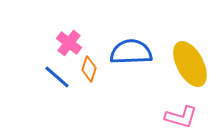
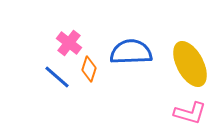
pink L-shape: moved 9 px right, 4 px up
